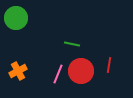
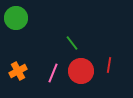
green line: moved 1 px up; rotated 42 degrees clockwise
pink line: moved 5 px left, 1 px up
